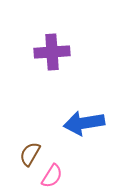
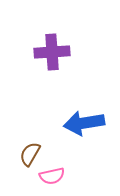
pink semicircle: rotated 45 degrees clockwise
